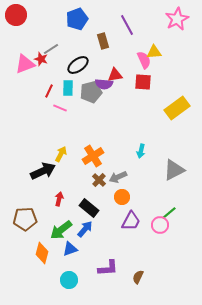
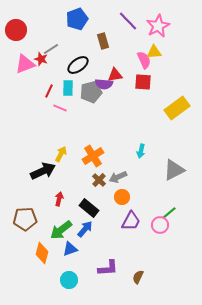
red circle: moved 15 px down
pink star: moved 19 px left, 7 px down
purple line: moved 1 px right, 4 px up; rotated 15 degrees counterclockwise
